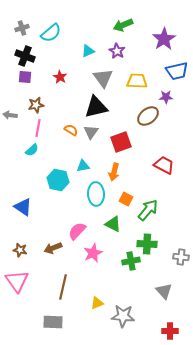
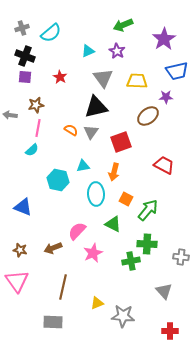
blue triangle at (23, 207): rotated 12 degrees counterclockwise
